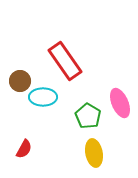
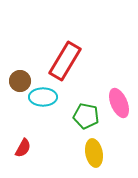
red rectangle: rotated 66 degrees clockwise
pink ellipse: moved 1 px left
green pentagon: moved 2 px left; rotated 20 degrees counterclockwise
red semicircle: moved 1 px left, 1 px up
